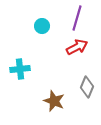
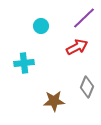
purple line: moved 7 px right; rotated 30 degrees clockwise
cyan circle: moved 1 px left
cyan cross: moved 4 px right, 6 px up
brown star: rotated 25 degrees counterclockwise
